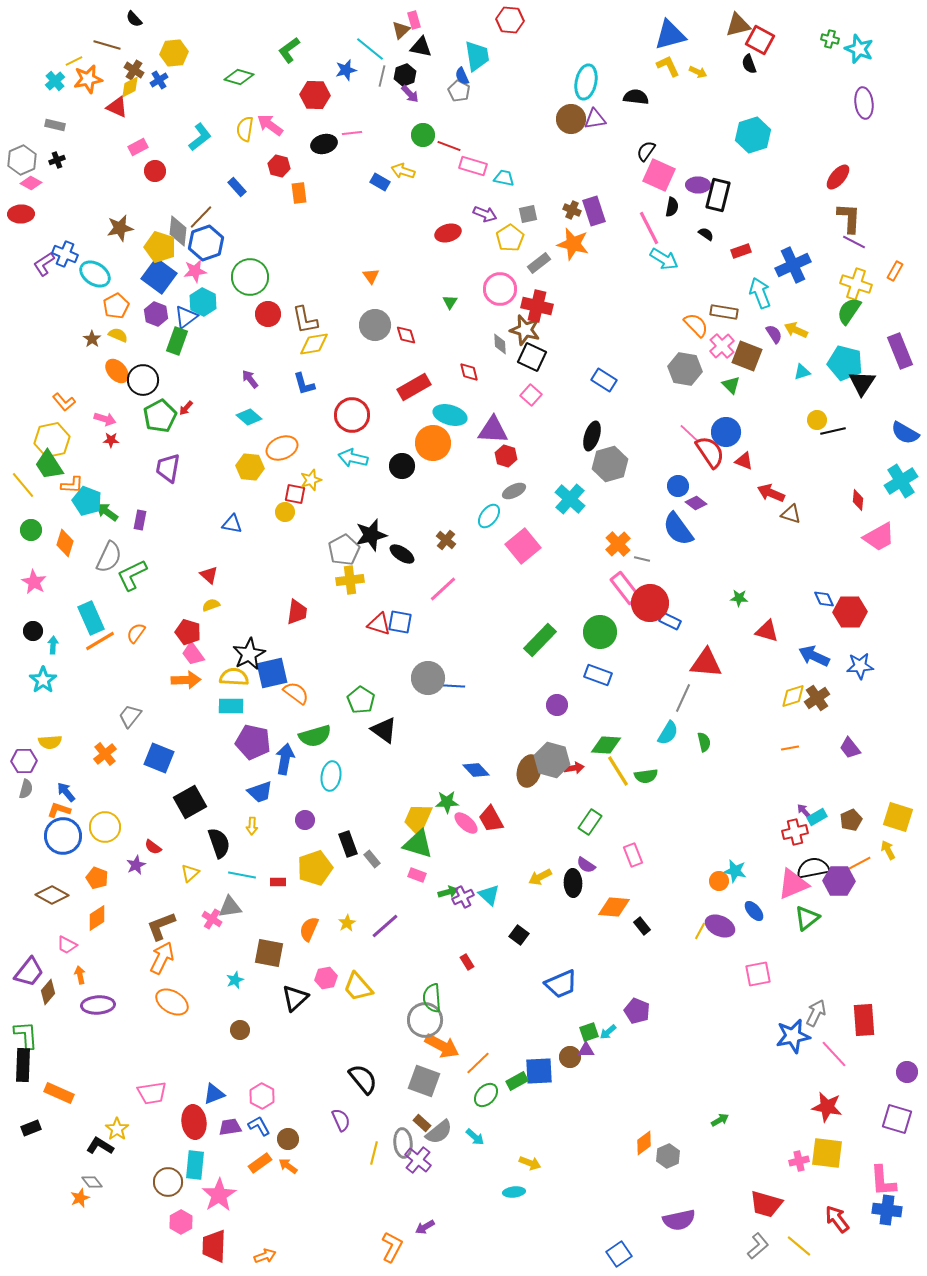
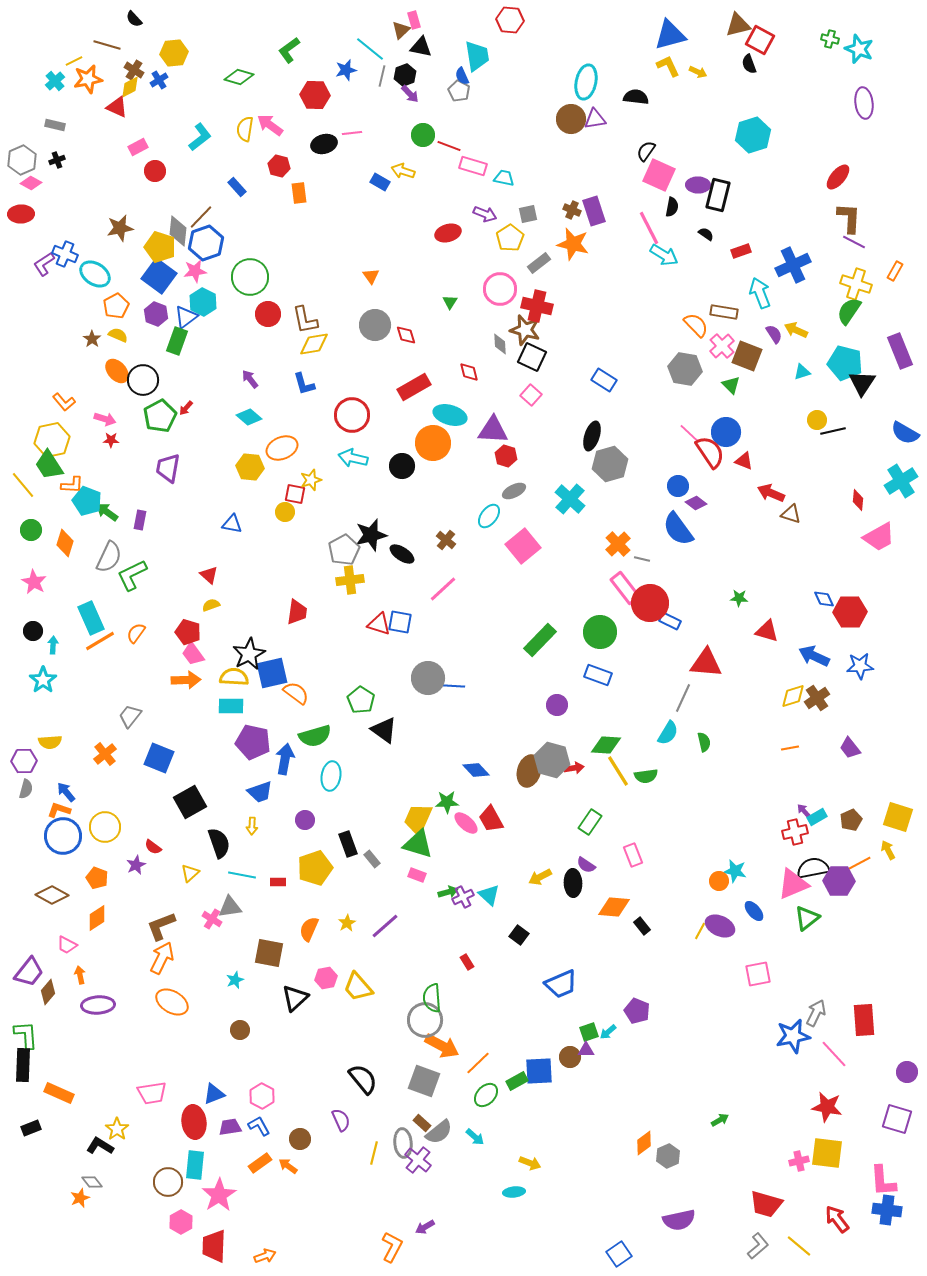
cyan arrow at (664, 259): moved 4 px up
brown circle at (288, 1139): moved 12 px right
